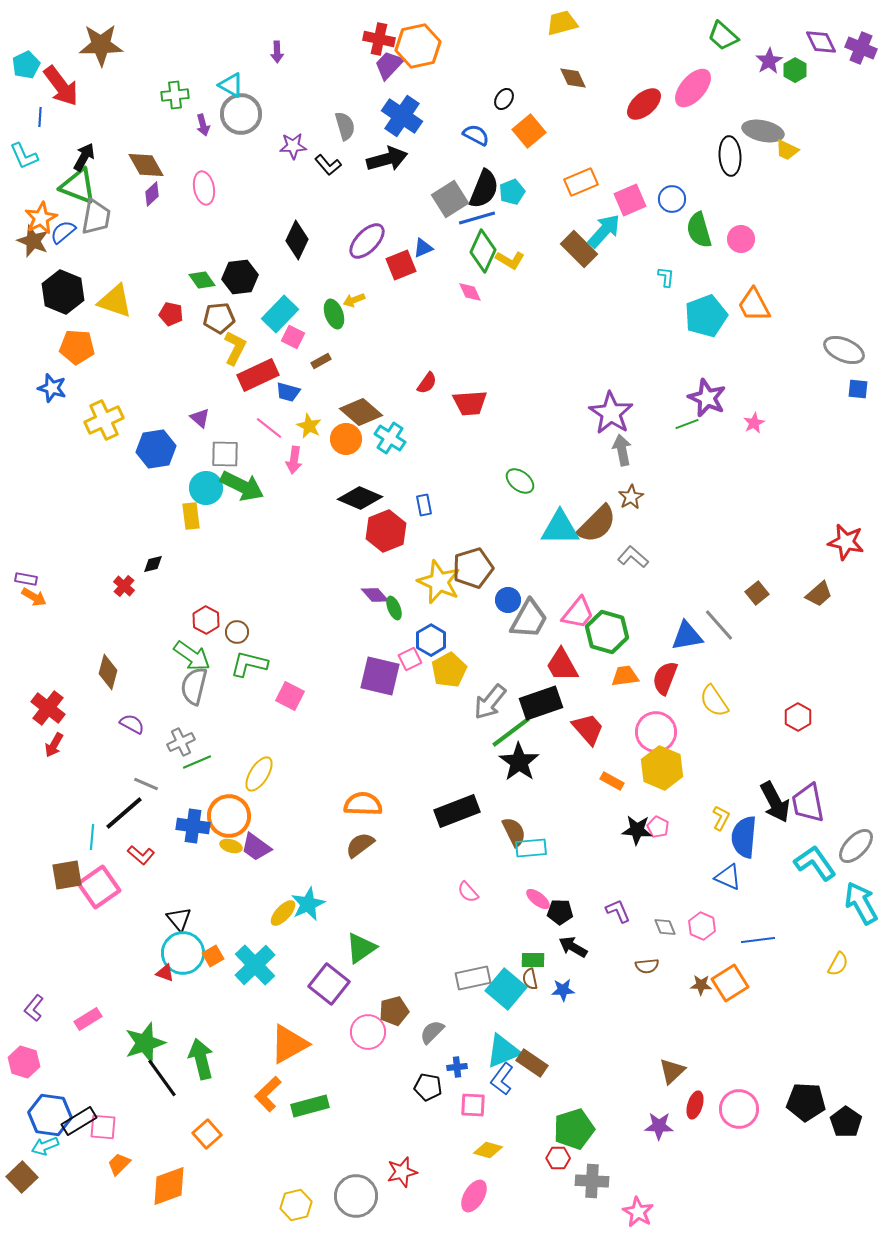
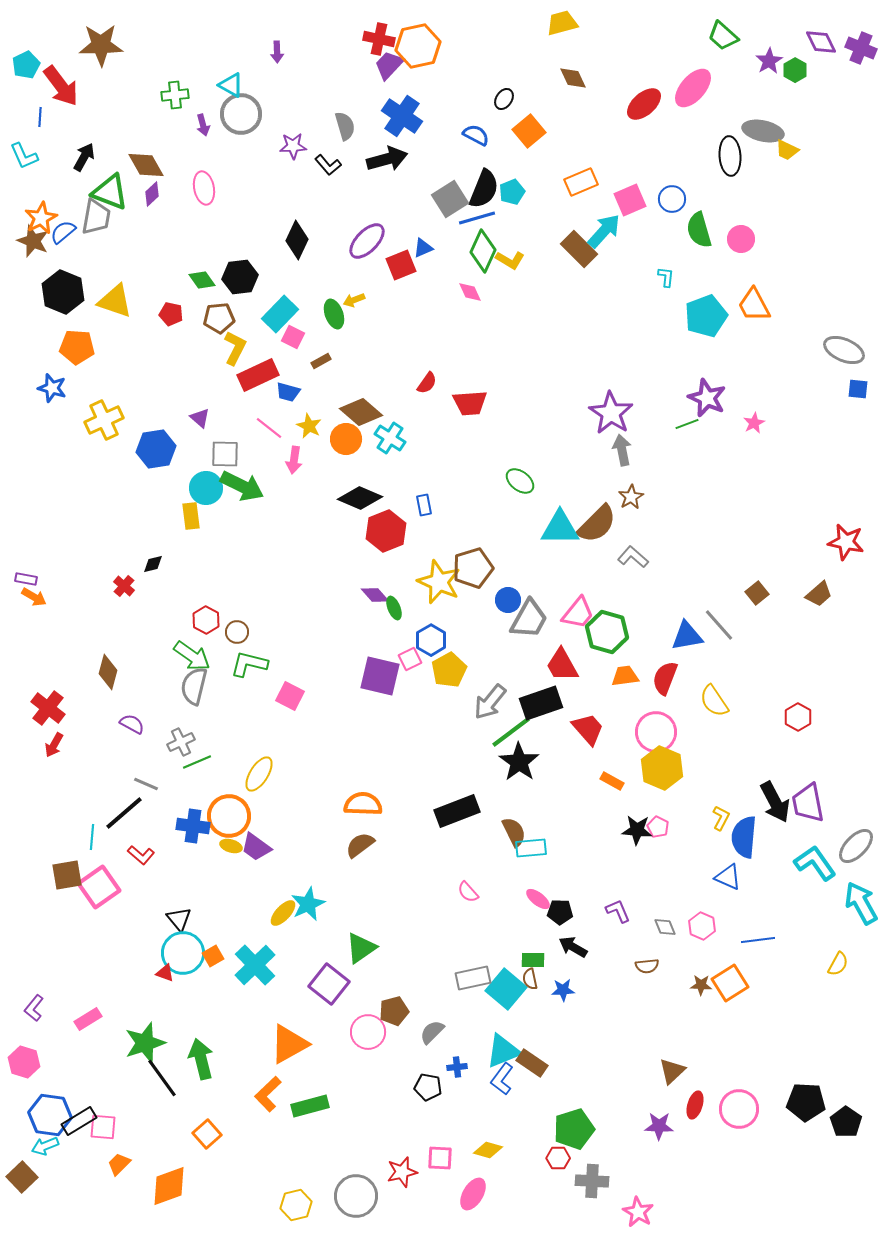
green triangle at (78, 186): moved 32 px right, 6 px down
pink square at (473, 1105): moved 33 px left, 53 px down
pink ellipse at (474, 1196): moved 1 px left, 2 px up
